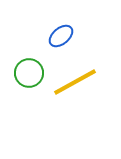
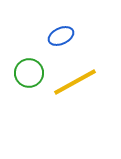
blue ellipse: rotated 15 degrees clockwise
